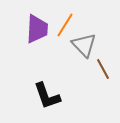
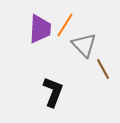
purple trapezoid: moved 3 px right
black L-shape: moved 6 px right, 4 px up; rotated 140 degrees counterclockwise
